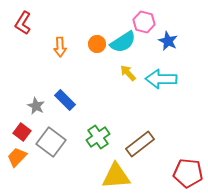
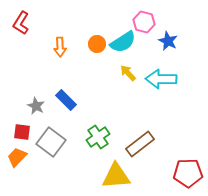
red L-shape: moved 2 px left
blue rectangle: moved 1 px right
red square: rotated 30 degrees counterclockwise
red pentagon: rotated 8 degrees counterclockwise
